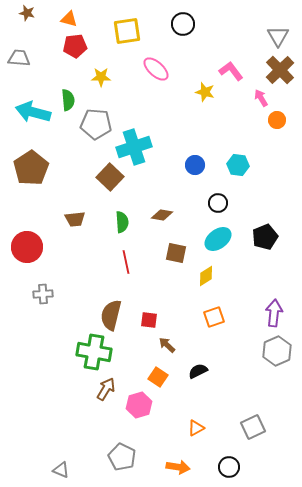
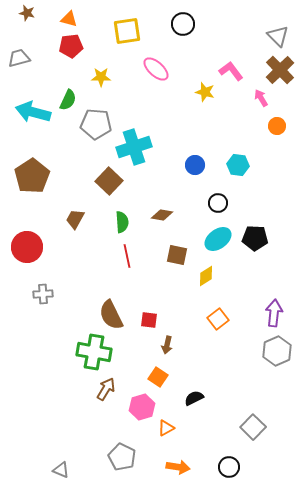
gray triangle at (278, 36): rotated 15 degrees counterclockwise
red pentagon at (75, 46): moved 4 px left
gray trapezoid at (19, 58): rotated 20 degrees counterclockwise
green semicircle at (68, 100): rotated 30 degrees clockwise
orange circle at (277, 120): moved 6 px down
brown pentagon at (31, 168): moved 1 px right, 8 px down
brown square at (110, 177): moved 1 px left, 4 px down
brown trapezoid at (75, 219): rotated 125 degrees clockwise
black pentagon at (265, 237): moved 10 px left, 1 px down; rotated 25 degrees clockwise
brown square at (176, 253): moved 1 px right, 2 px down
red line at (126, 262): moved 1 px right, 6 px up
brown semicircle at (111, 315): rotated 40 degrees counterclockwise
orange square at (214, 317): moved 4 px right, 2 px down; rotated 20 degrees counterclockwise
brown arrow at (167, 345): rotated 120 degrees counterclockwise
black semicircle at (198, 371): moved 4 px left, 27 px down
pink hexagon at (139, 405): moved 3 px right, 2 px down
gray square at (253, 427): rotated 20 degrees counterclockwise
orange triangle at (196, 428): moved 30 px left
